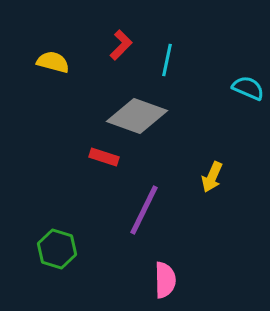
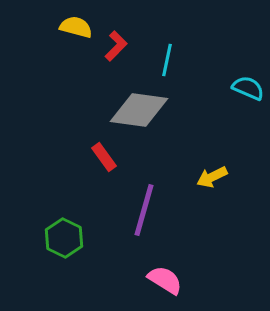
red L-shape: moved 5 px left, 1 px down
yellow semicircle: moved 23 px right, 35 px up
gray diamond: moved 2 px right, 6 px up; rotated 12 degrees counterclockwise
red rectangle: rotated 36 degrees clockwise
yellow arrow: rotated 40 degrees clockwise
purple line: rotated 10 degrees counterclockwise
green hexagon: moved 7 px right, 11 px up; rotated 9 degrees clockwise
pink semicircle: rotated 57 degrees counterclockwise
